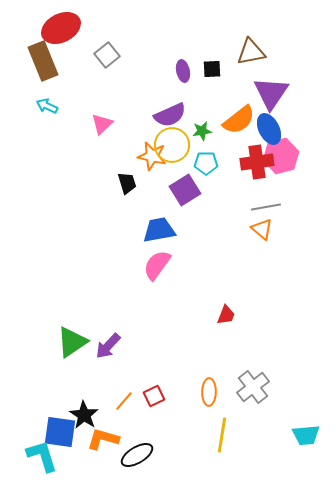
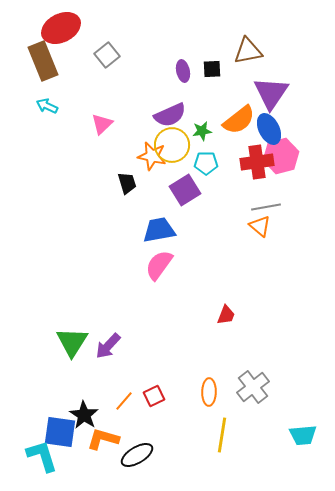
brown triangle: moved 3 px left, 1 px up
orange triangle: moved 2 px left, 3 px up
pink semicircle: moved 2 px right
green triangle: rotated 24 degrees counterclockwise
cyan trapezoid: moved 3 px left
